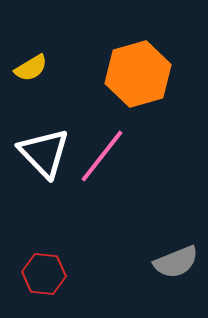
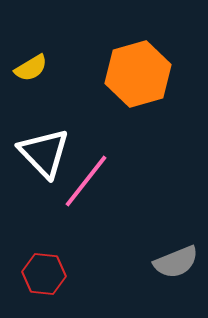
pink line: moved 16 px left, 25 px down
